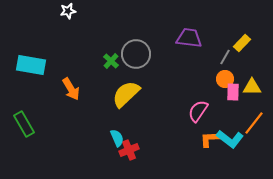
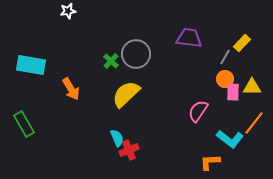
orange L-shape: moved 23 px down
